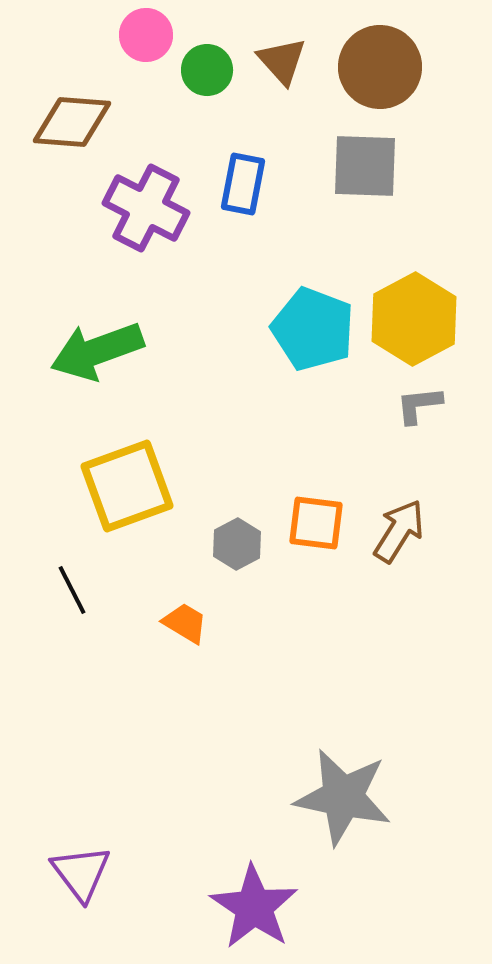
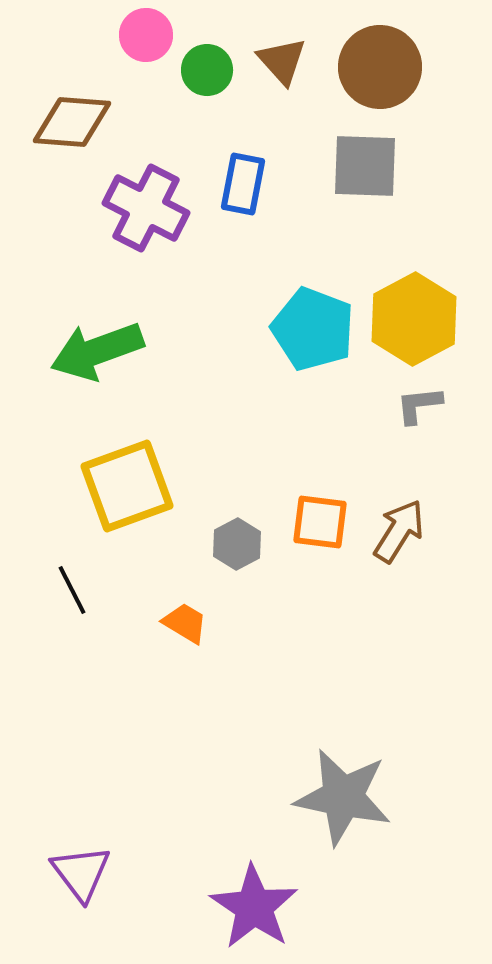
orange square: moved 4 px right, 1 px up
